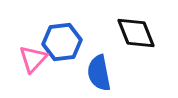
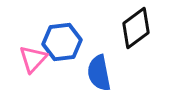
black diamond: moved 5 px up; rotated 75 degrees clockwise
